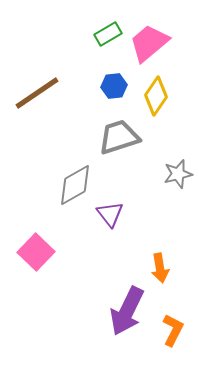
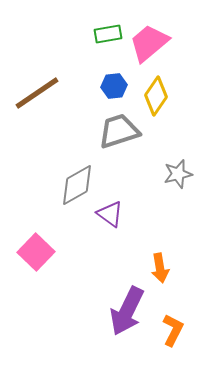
green rectangle: rotated 20 degrees clockwise
gray trapezoid: moved 6 px up
gray diamond: moved 2 px right
purple triangle: rotated 16 degrees counterclockwise
